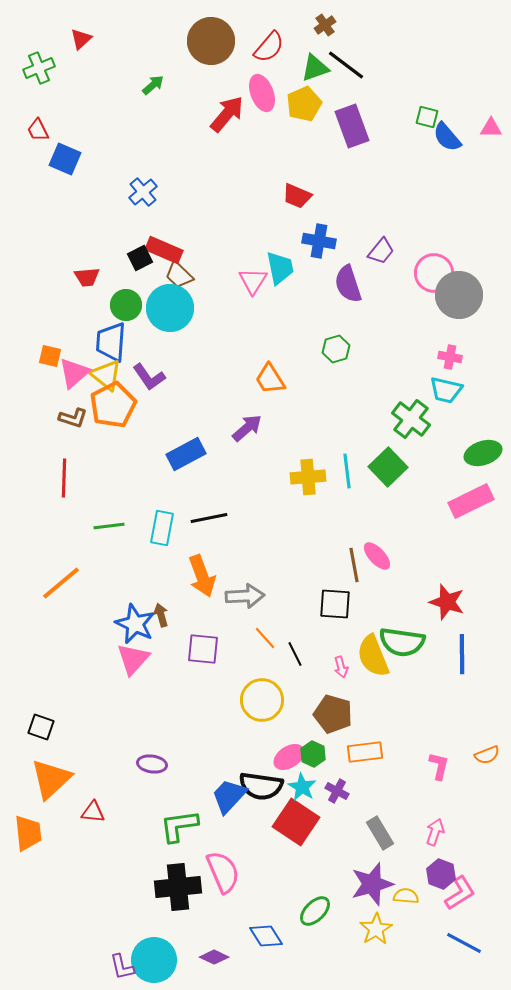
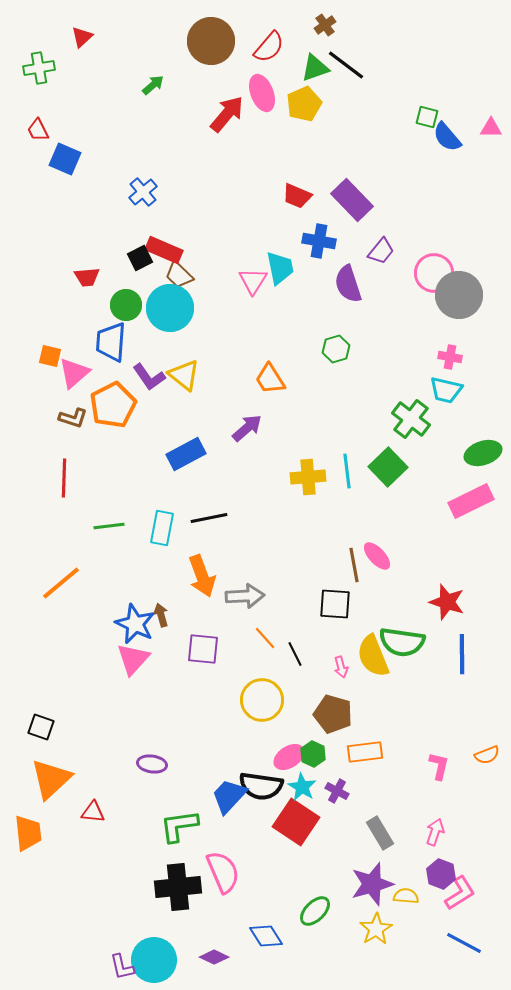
red triangle at (81, 39): moved 1 px right, 2 px up
green cross at (39, 68): rotated 12 degrees clockwise
purple rectangle at (352, 126): moved 74 px down; rotated 24 degrees counterclockwise
yellow triangle at (106, 375): moved 78 px right
